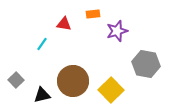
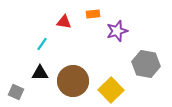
red triangle: moved 2 px up
gray square: moved 12 px down; rotated 21 degrees counterclockwise
black triangle: moved 2 px left, 22 px up; rotated 12 degrees clockwise
